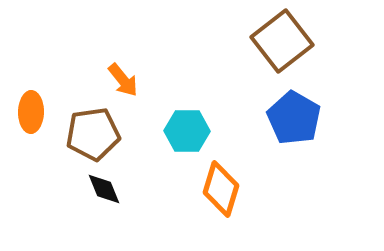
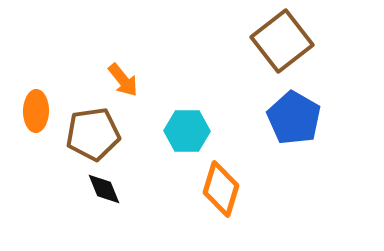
orange ellipse: moved 5 px right, 1 px up
